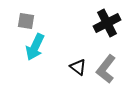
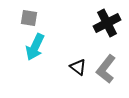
gray square: moved 3 px right, 3 px up
